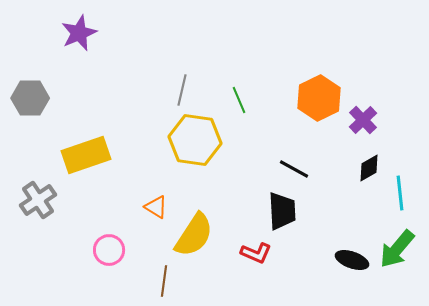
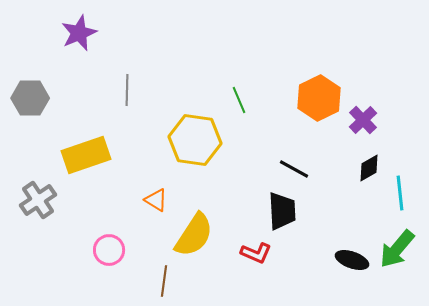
gray line: moved 55 px left; rotated 12 degrees counterclockwise
orange triangle: moved 7 px up
